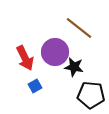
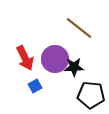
purple circle: moved 7 px down
black star: rotated 12 degrees counterclockwise
